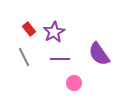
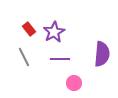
purple semicircle: moved 3 px right; rotated 140 degrees counterclockwise
